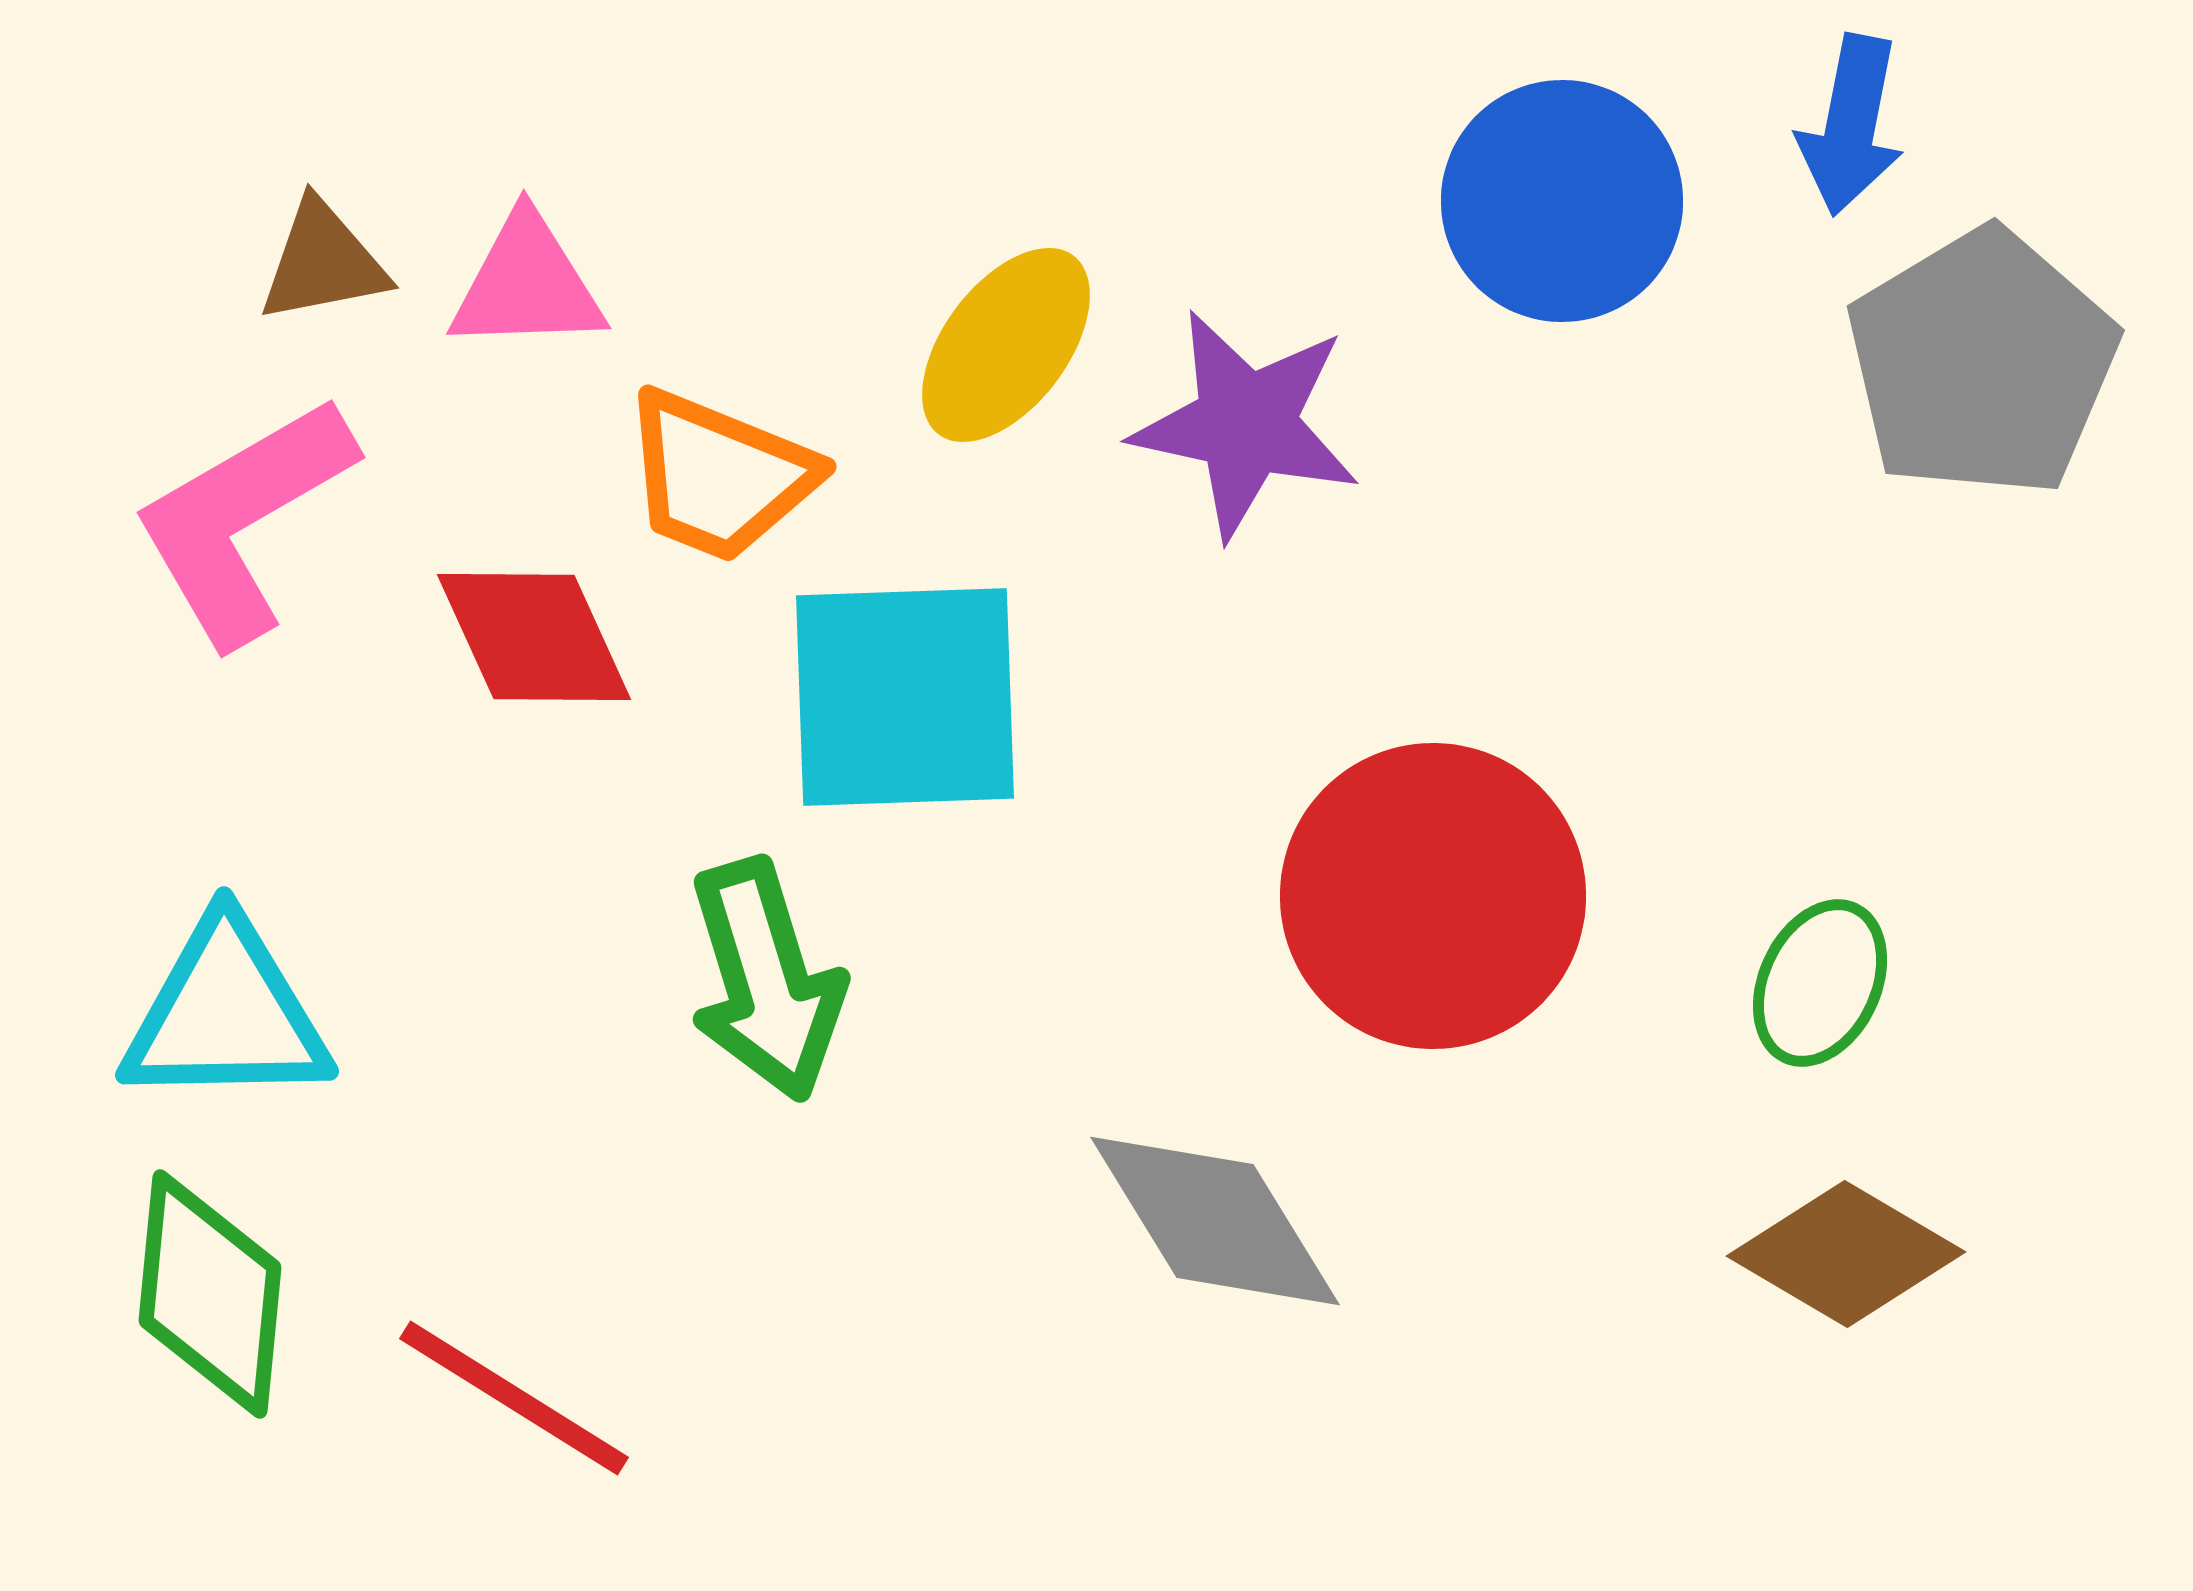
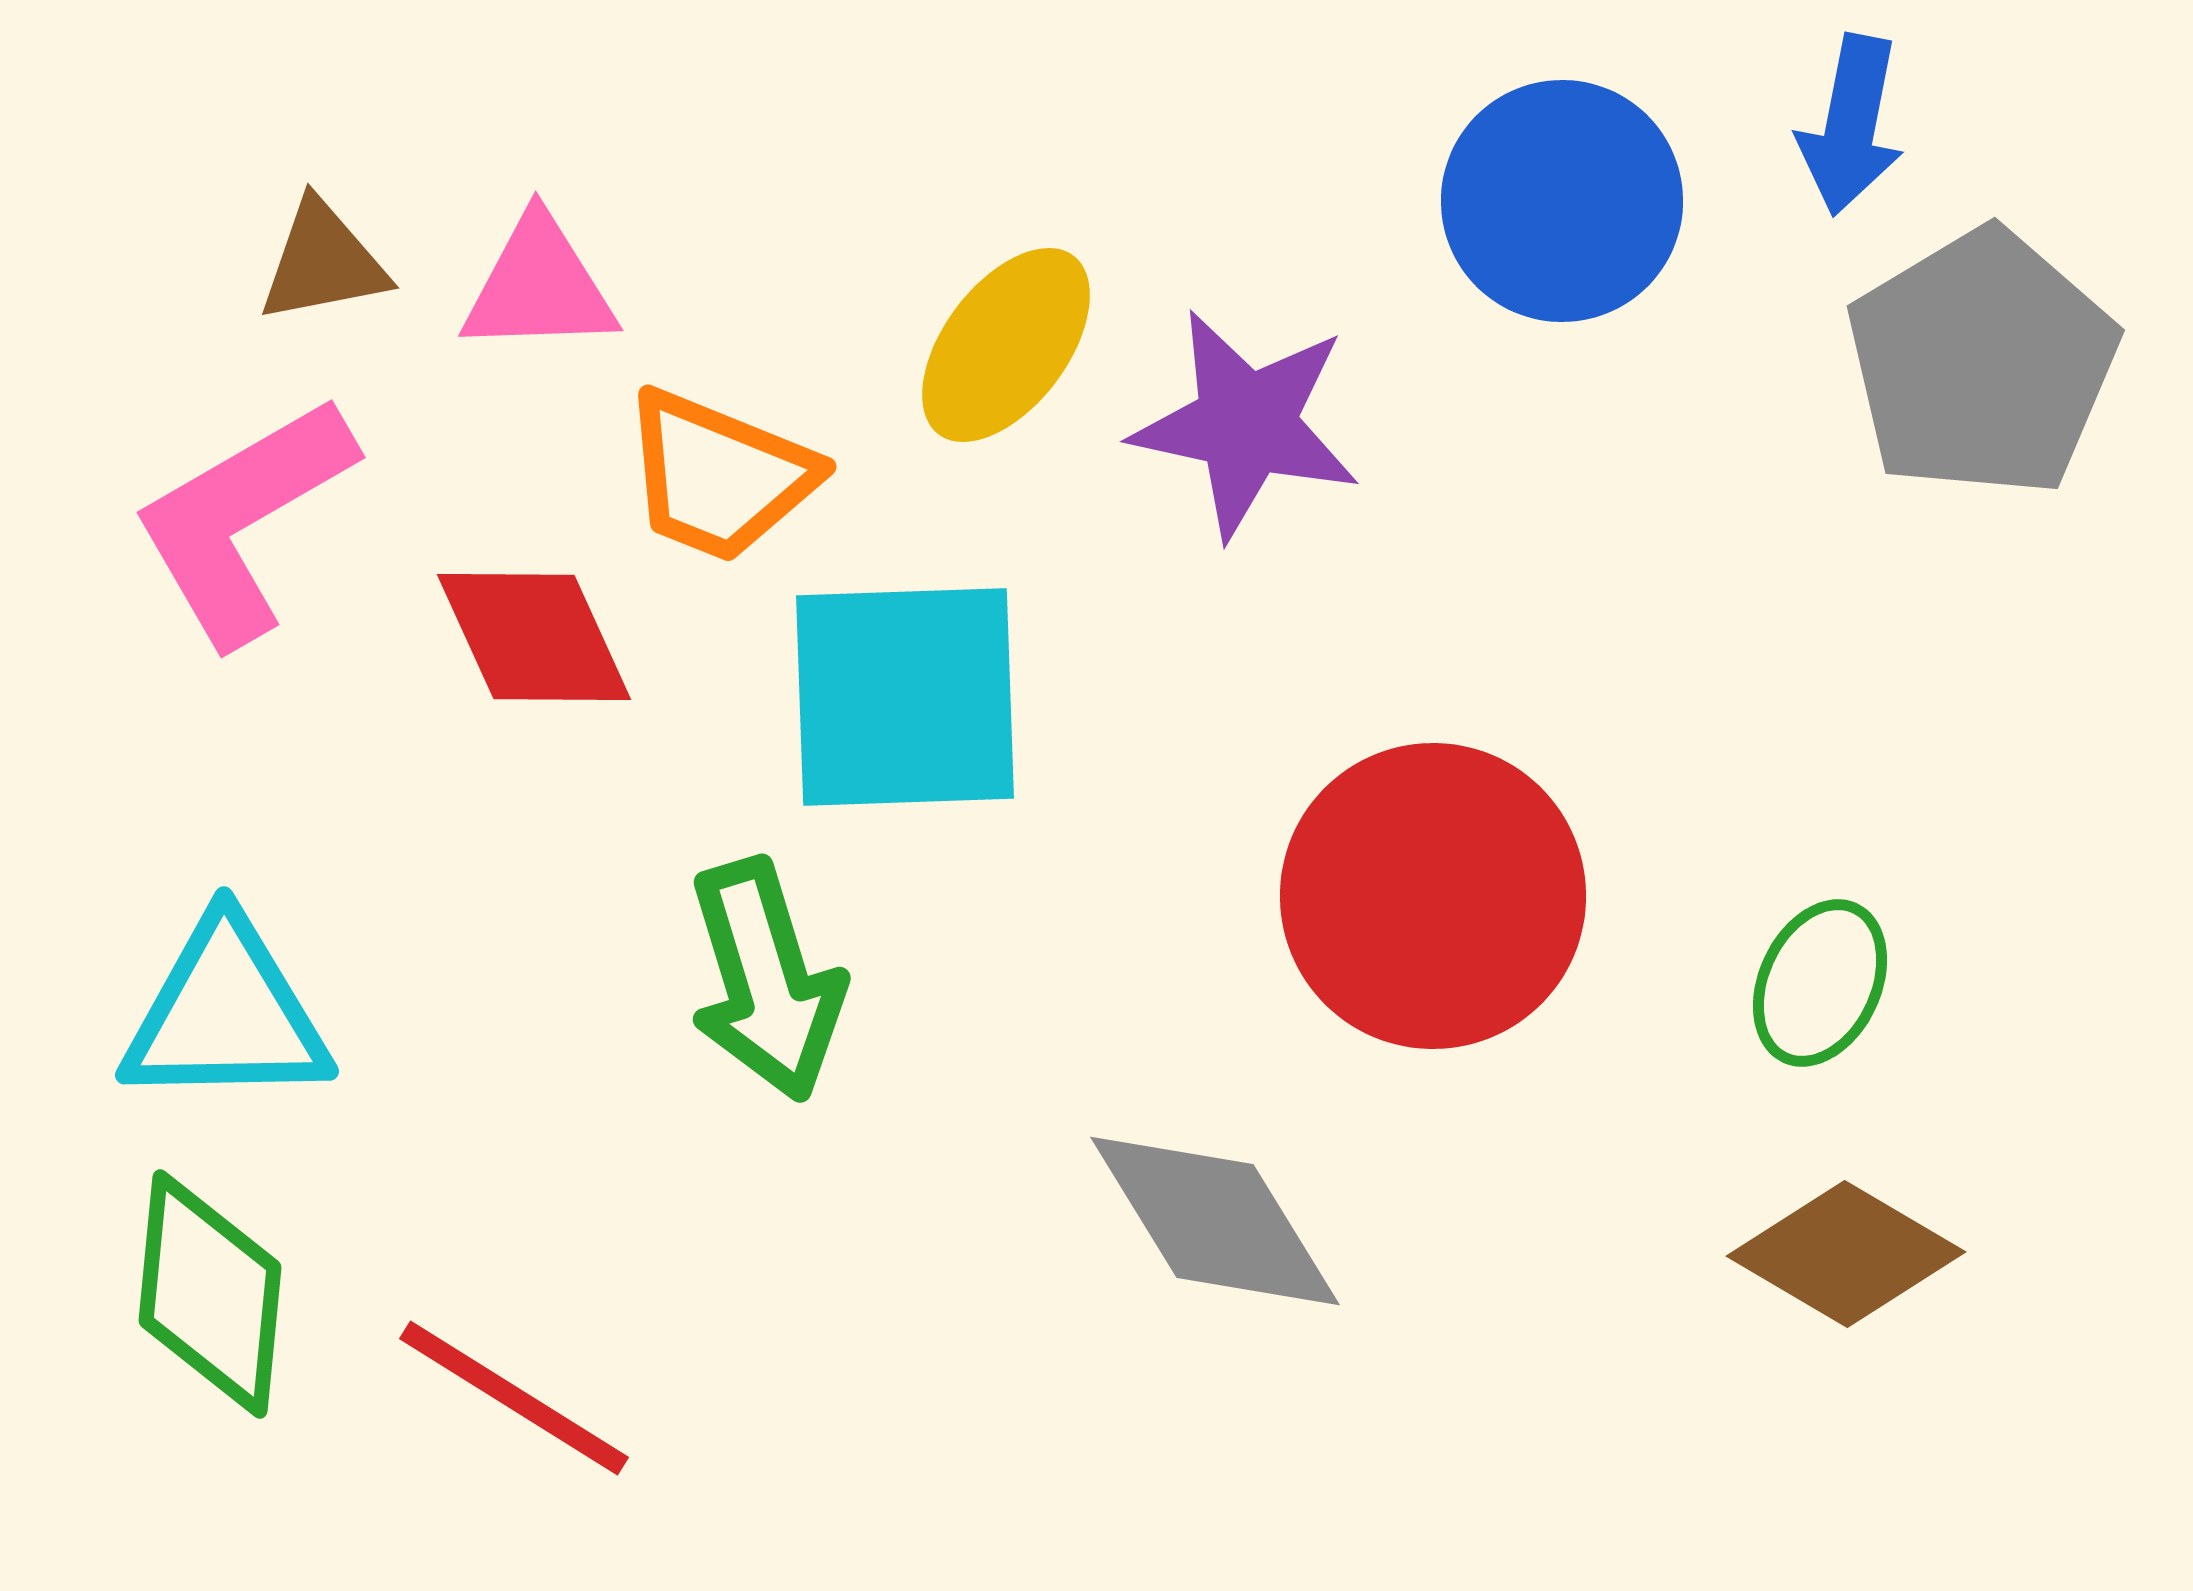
pink triangle: moved 12 px right, 2 px down
